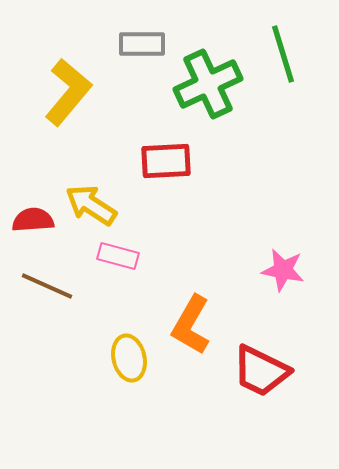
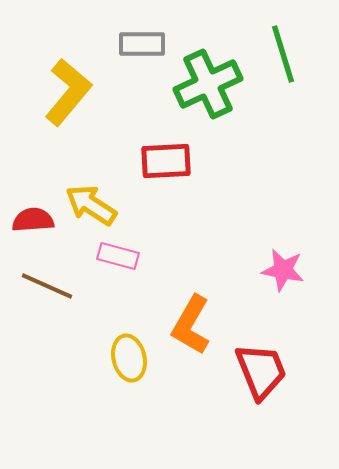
red trapezoid: rotated 138 degrees counterclockwise
